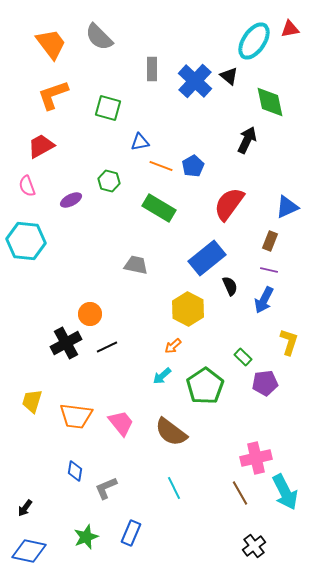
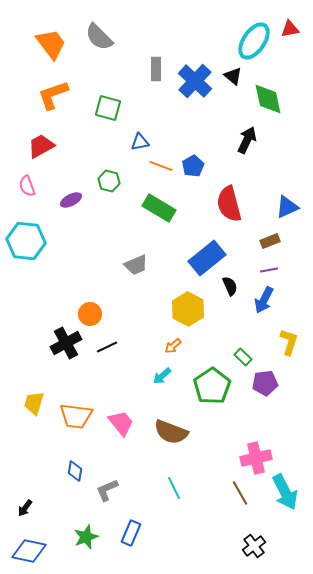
gray rectangle at (152, 69): moved 4 px right
black triangle at (229, 76): moved 4 px right
green diamond at (270, 102): moved 2 px left, 3 px up
red semicircle at (229, 204): rotated 51 degrees counterclockwise
brown rectangle at (270, 241): rotated 48 degrees clockwise
gray trapezoid at (136, 265): rotated 145 degrees clockwise
purple line at (269, 270): rotated 24 degrees counterclockwise
green pentagon at (205, 386): moved 7 px right
yellow trapezoid at (32, 401): moved 2 px right, 2 px down
brown semicircle at (171, 432): rotated 16 degrees counterclockwise
gray L-shape at (106, 488): moved 1 px right, 2 px down
